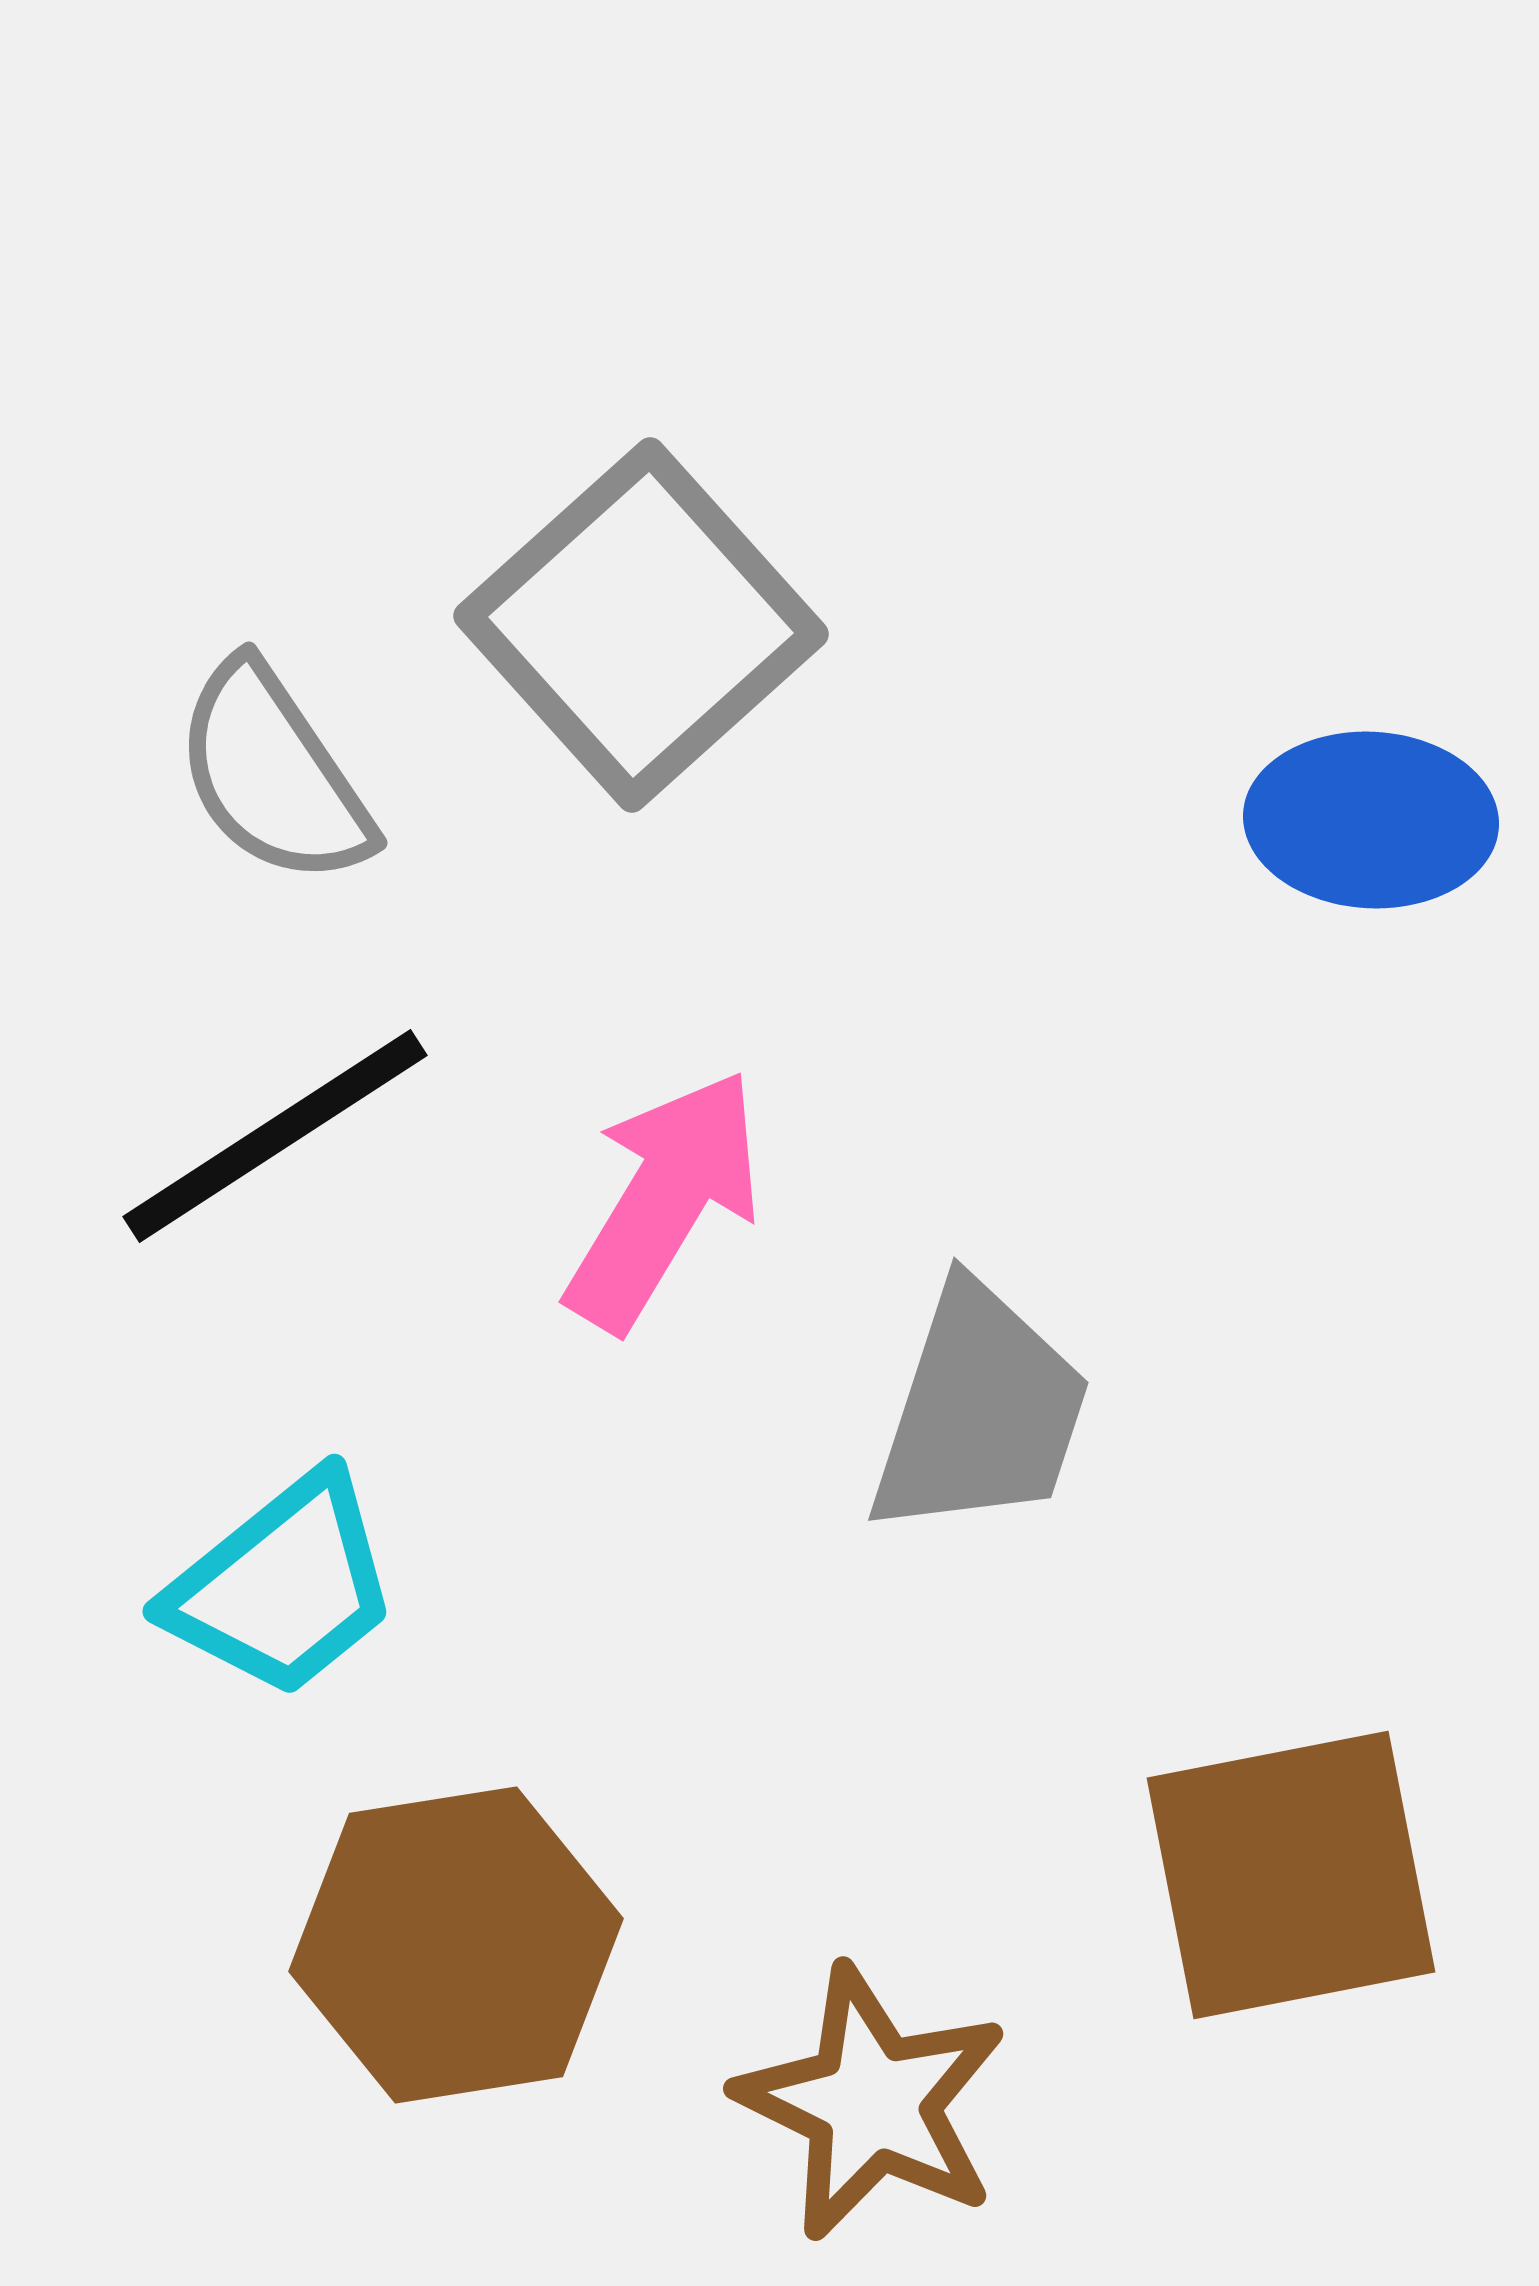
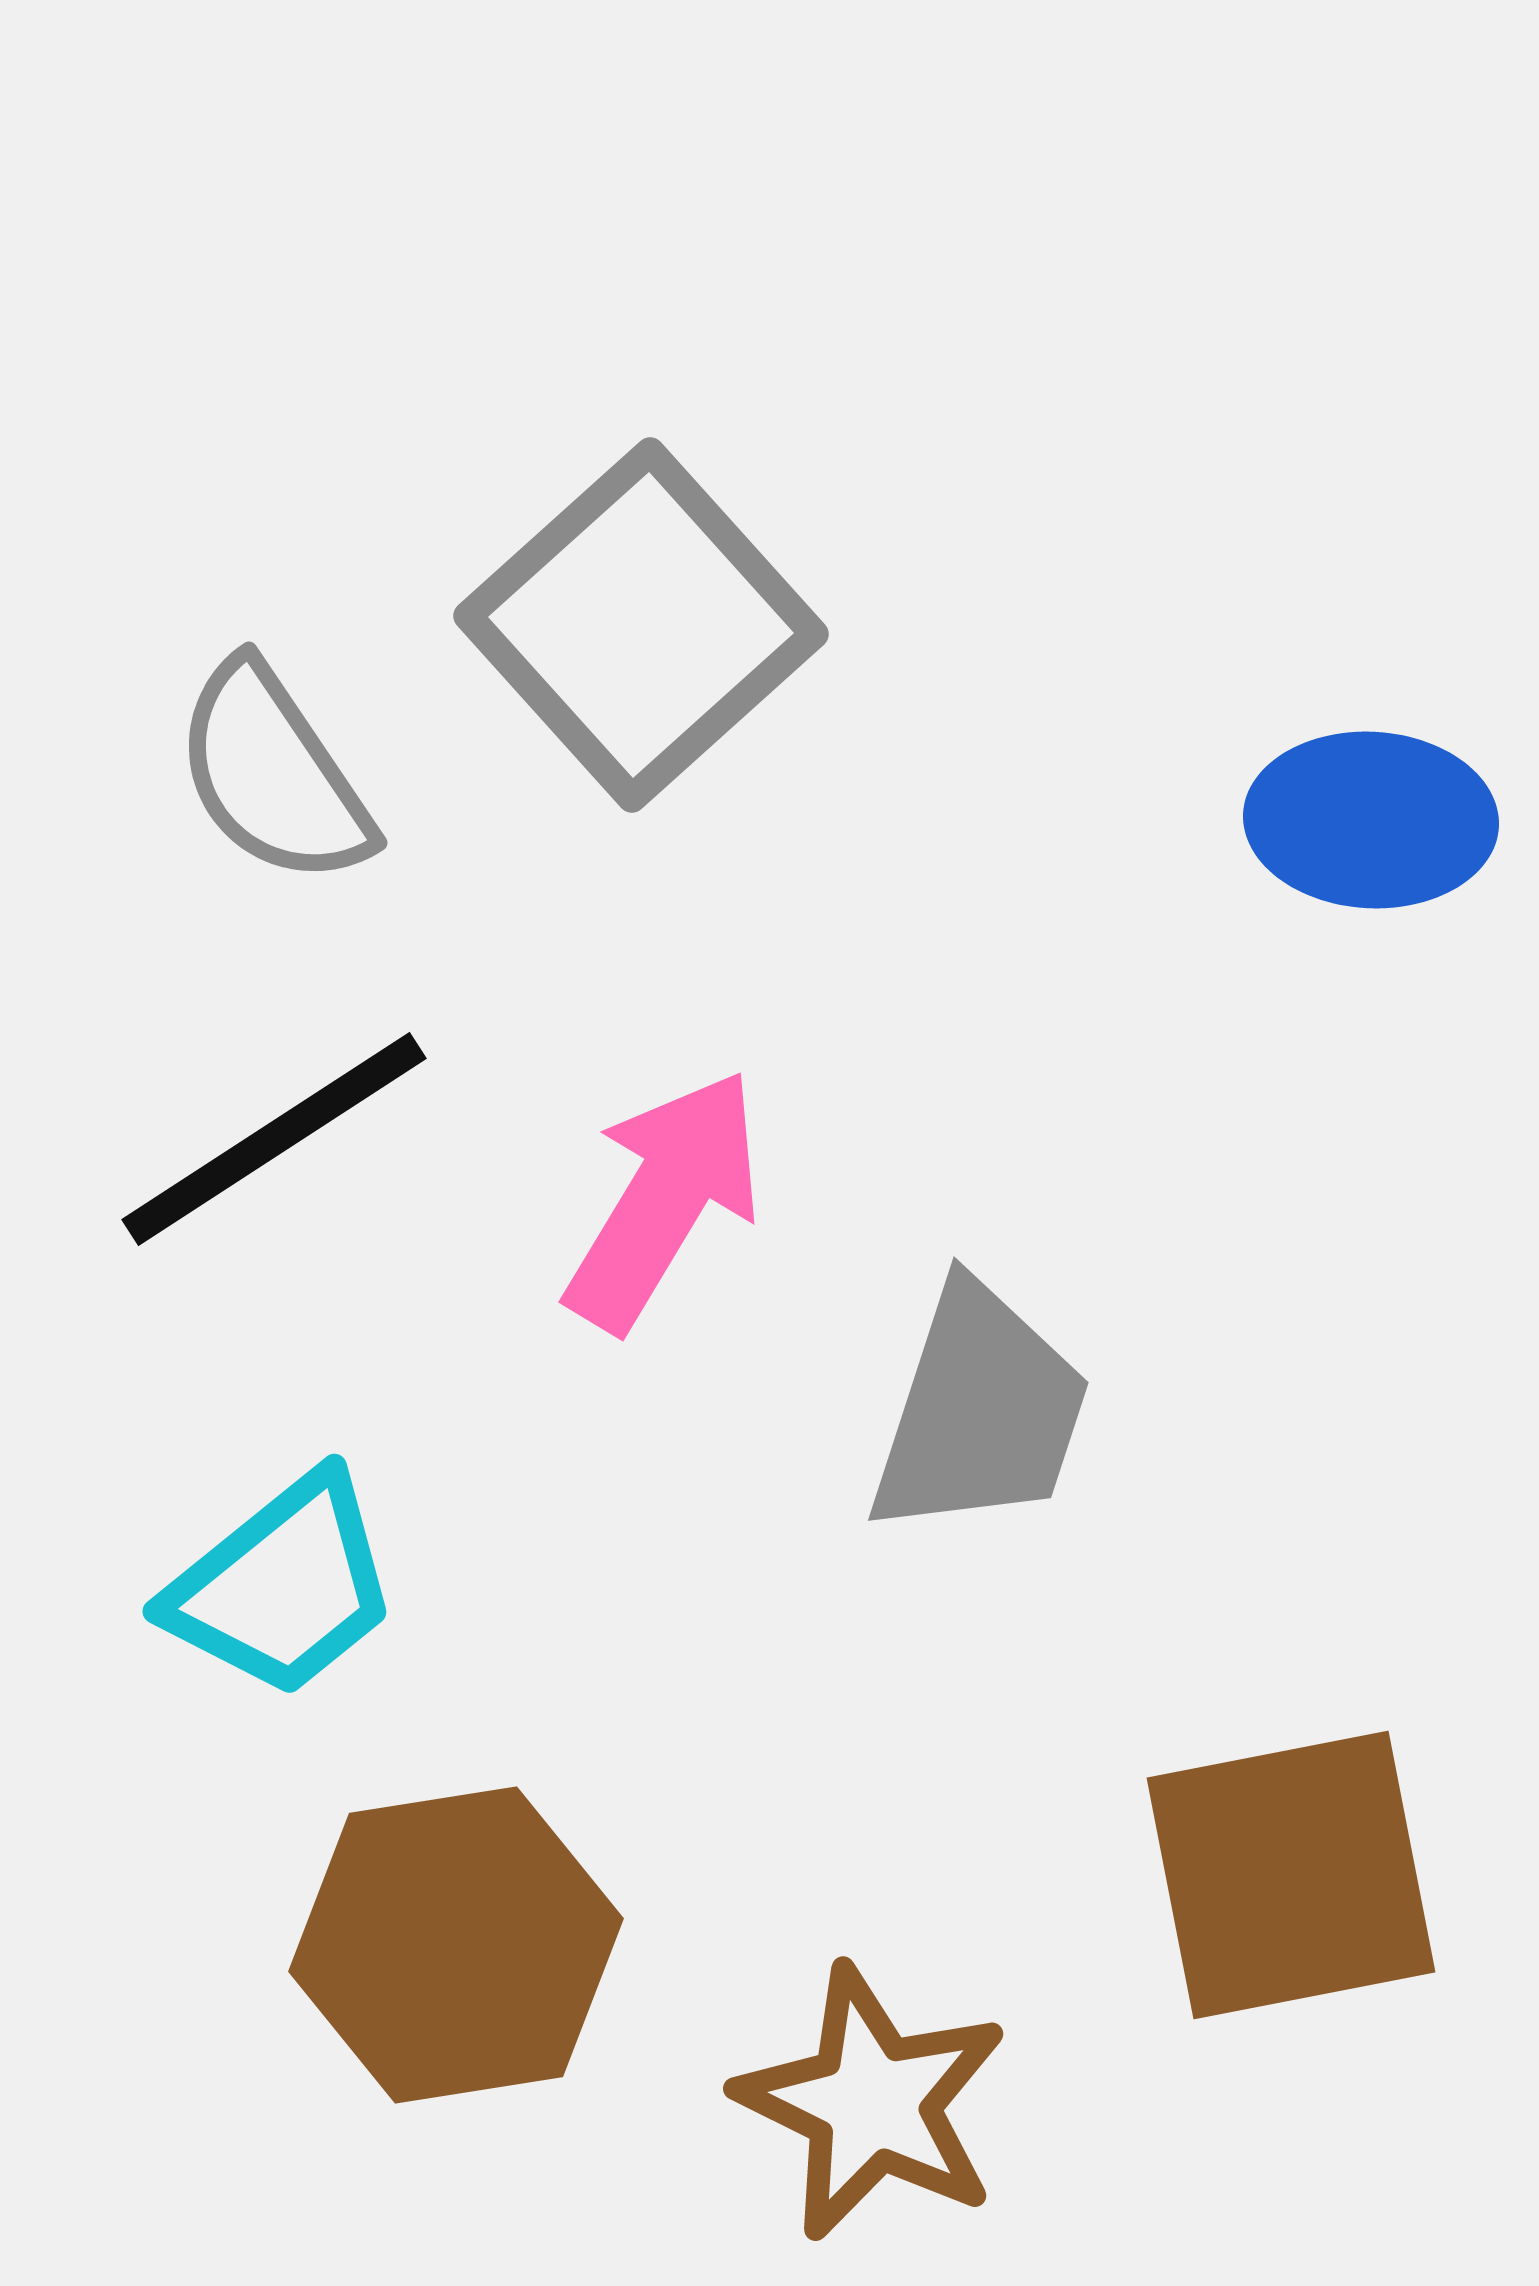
black line: moved 1 px left, 3 px down
